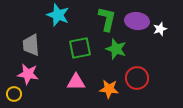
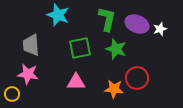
purple ellipse: moved 3 px down; rotated 15 degrees clockwise
orange star: moved 5 px right
yellow circle: moved 2 px left
